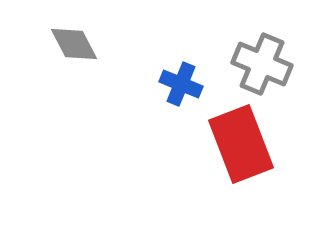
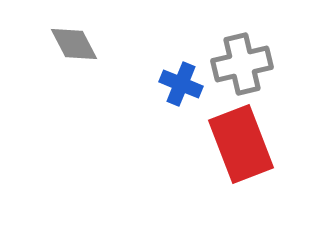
gray cross: moved 20 px left; rotated 36 degrees counterclockwise
